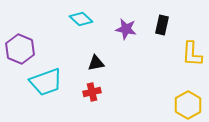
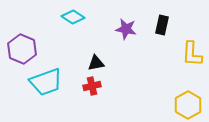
cyan diamond: moved 8 px left, 2 px up; rotated 10 degrees counterclockwise
purple hexagon: moved 2 px right
red cross: moved 6 px up
